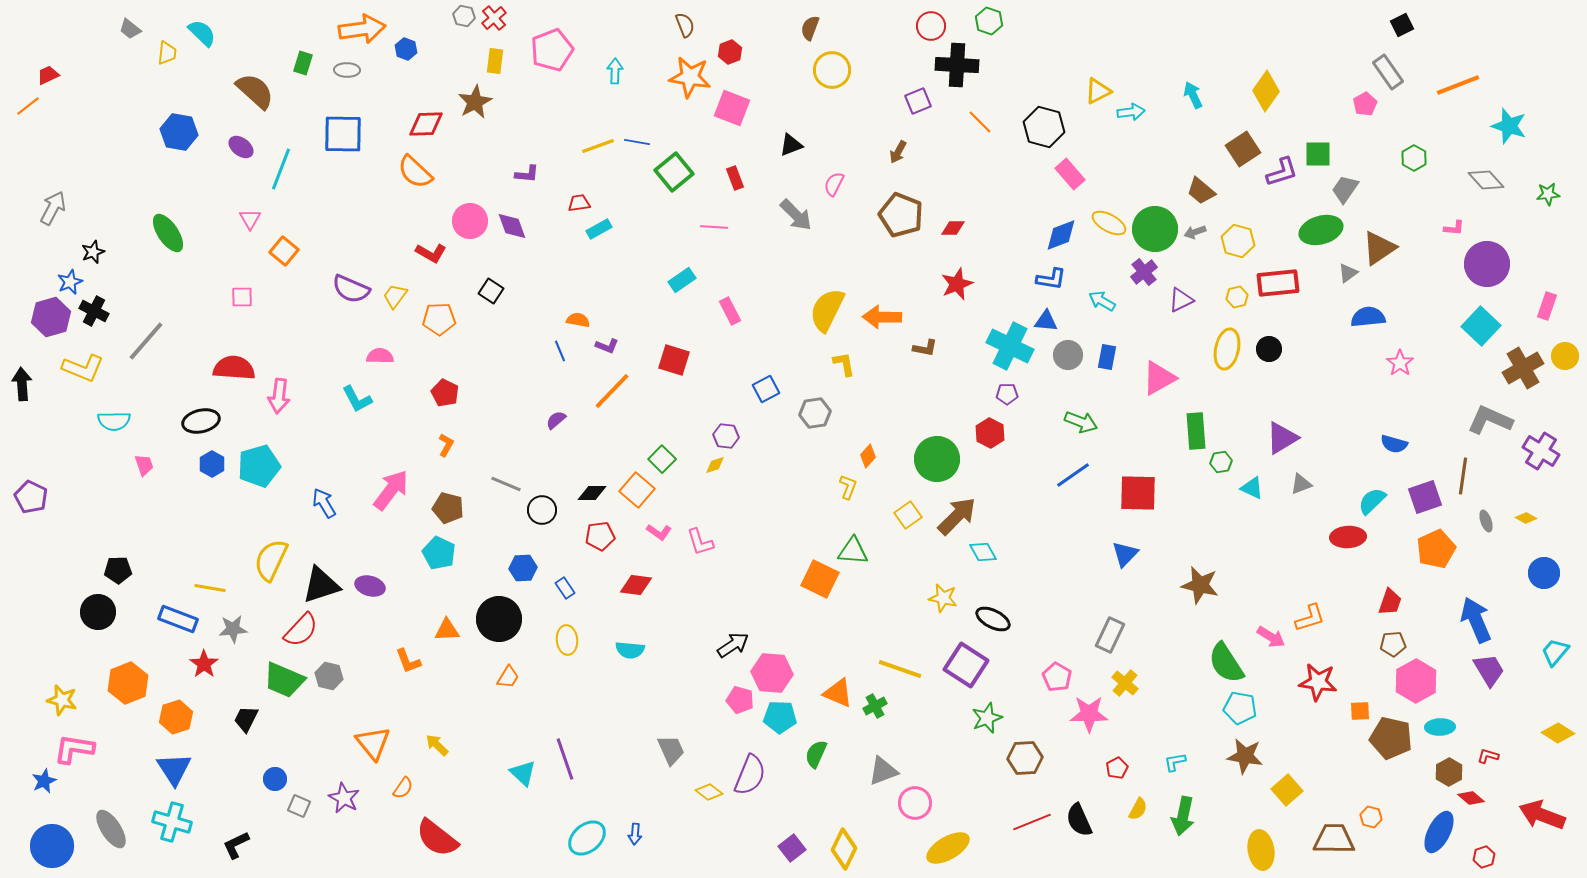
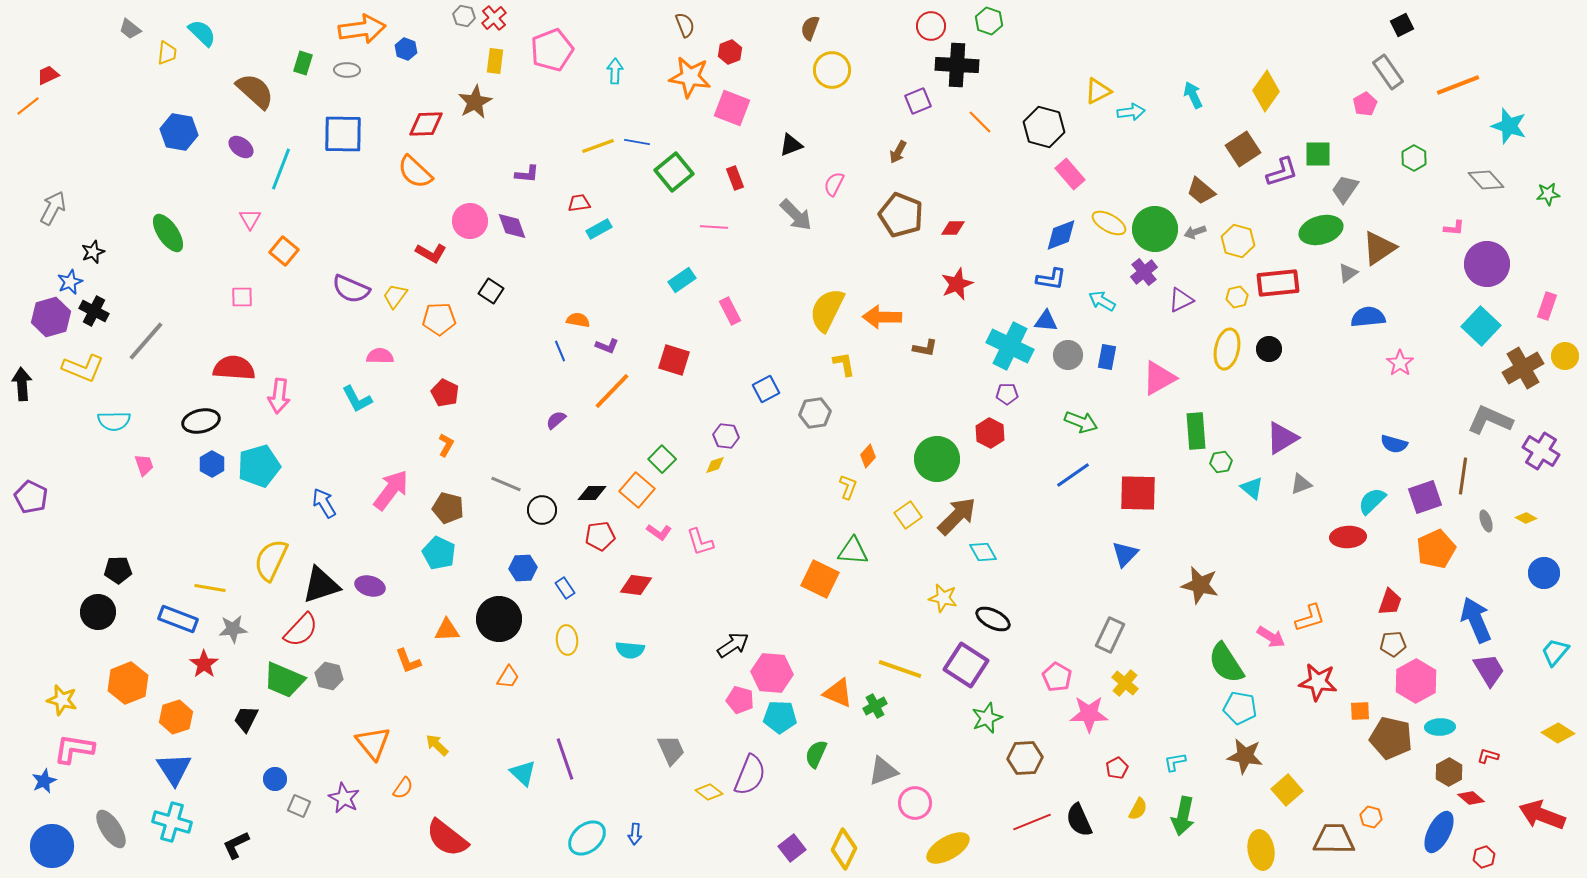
cyan triangle at (1252, 488): rotated 15 degrees clockwise
red semicircle at (437, 838): moved 10 px right
